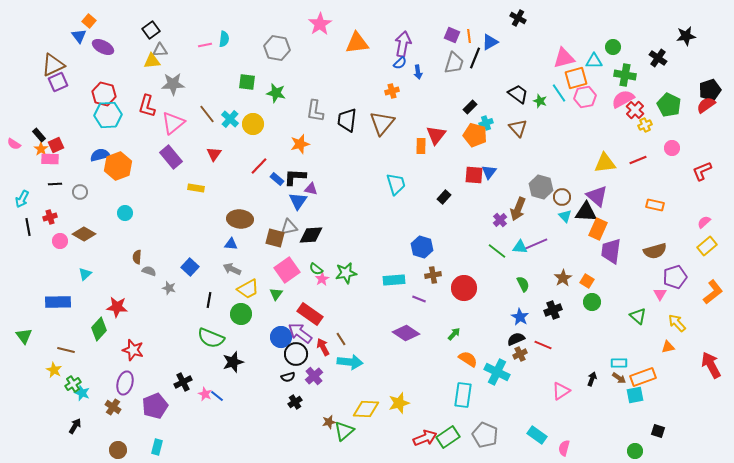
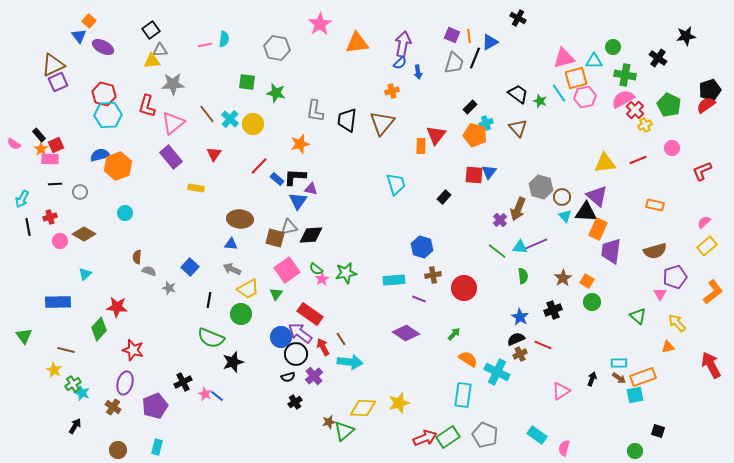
green semicircle at (523, 284): moved 8 px up; rotated 21 degrees clockwise
yellow diamond at (366, 409): moved 3 px left, 1 px up
